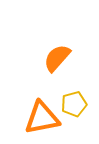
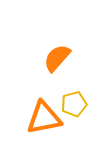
orange triangle: moved 2 px right
